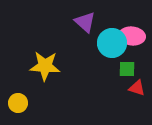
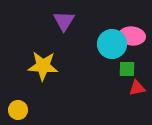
purple triangle: moved 21 px left, 1 px up; rotated 20 degrees clockwise
cyan circle: moved 1 px down
yellow star: moved 2 px left
red triangle: rotated 30 degrees counterclockwise
yellow circle: moved 7 px down
